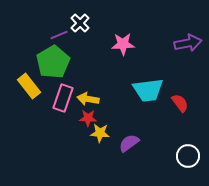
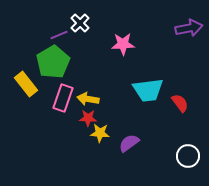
purple arrow: moved 1 px right, 15 px up
yellow rectangle: moved 3 px left, 2 px up
